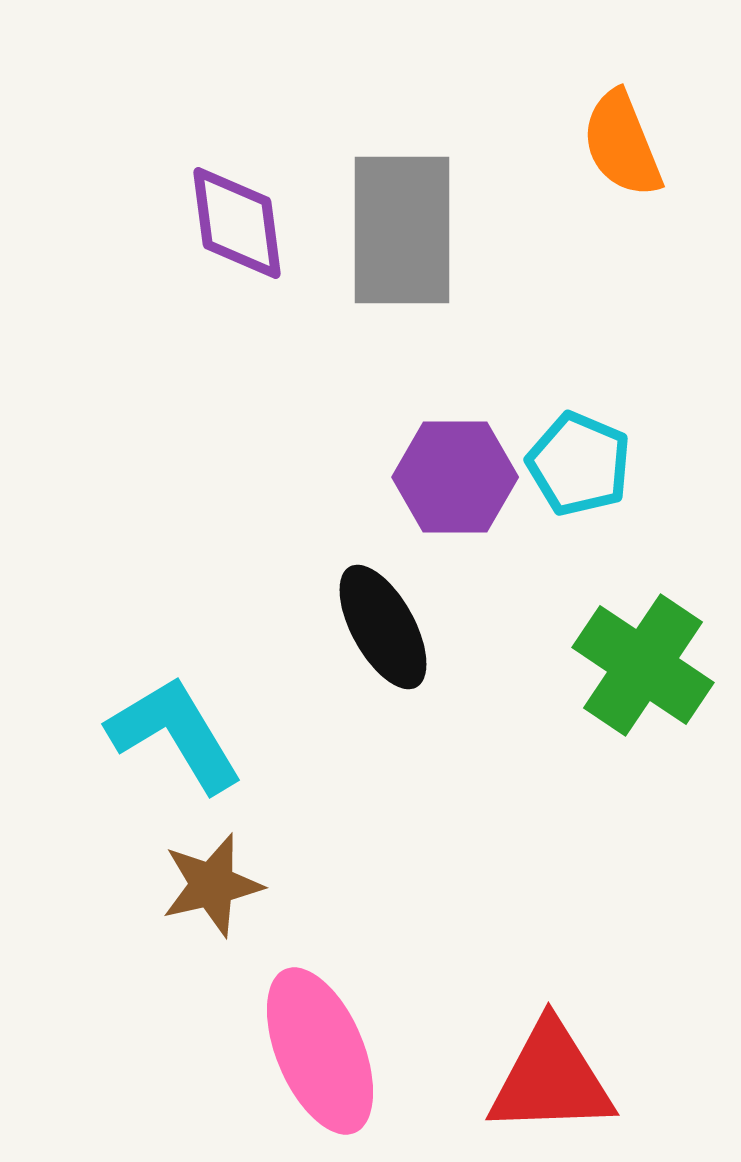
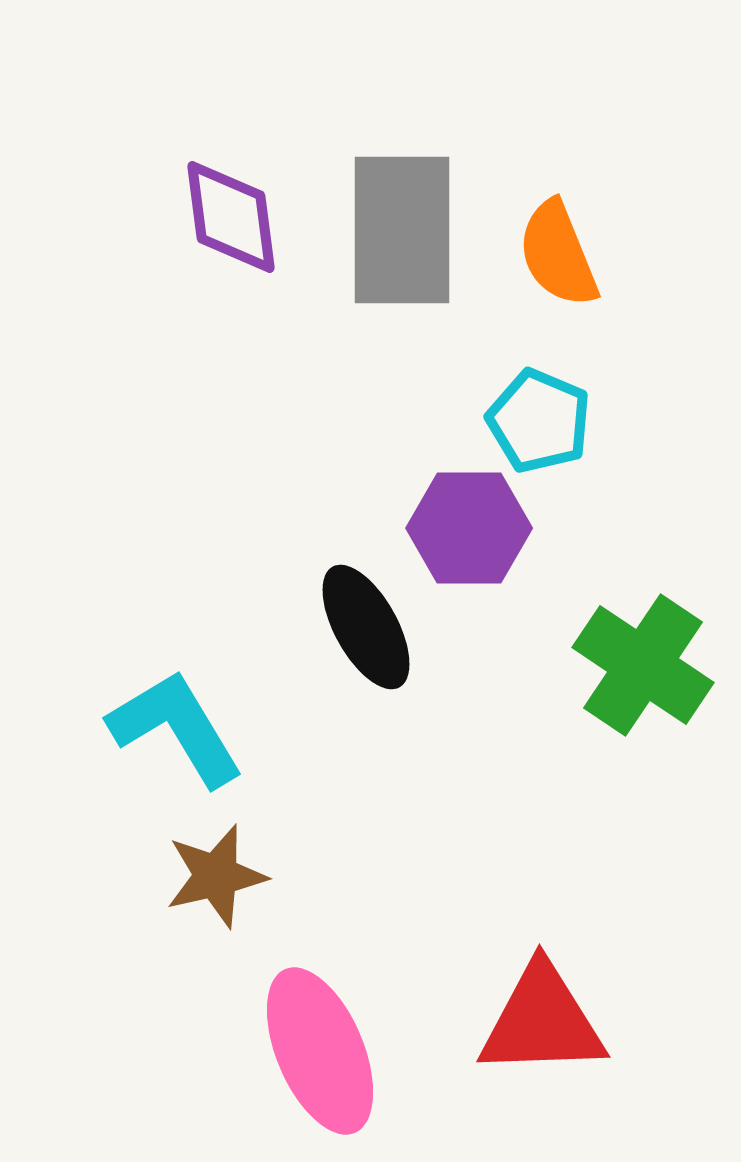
orange semicircle: moved 64 px left, 110 px down
purple diamond: moved 6 px left, 6 px up
cyan pentagon: moved 40 px left, 43 px up
purple hexagon: moved 14 px right, 51 px down
black ellipse: moved 17 px left
cyan L-shape: moved 1 px right, 6 px up
brown star: moved 4 px right, 9 px up
red triangle: moved 9 px left, 58 px up
